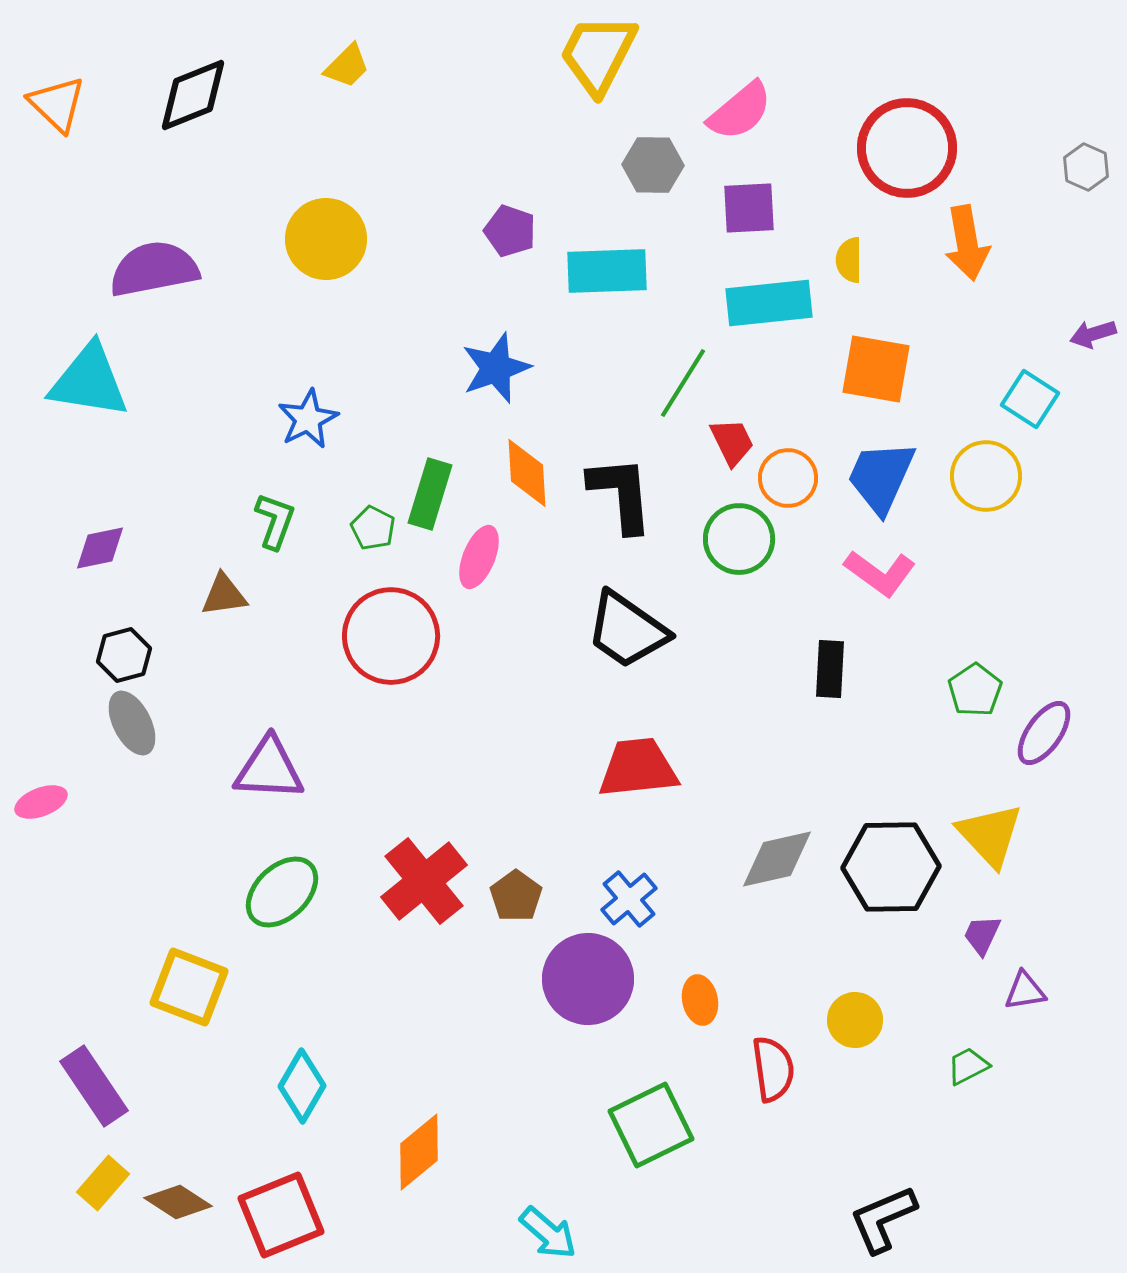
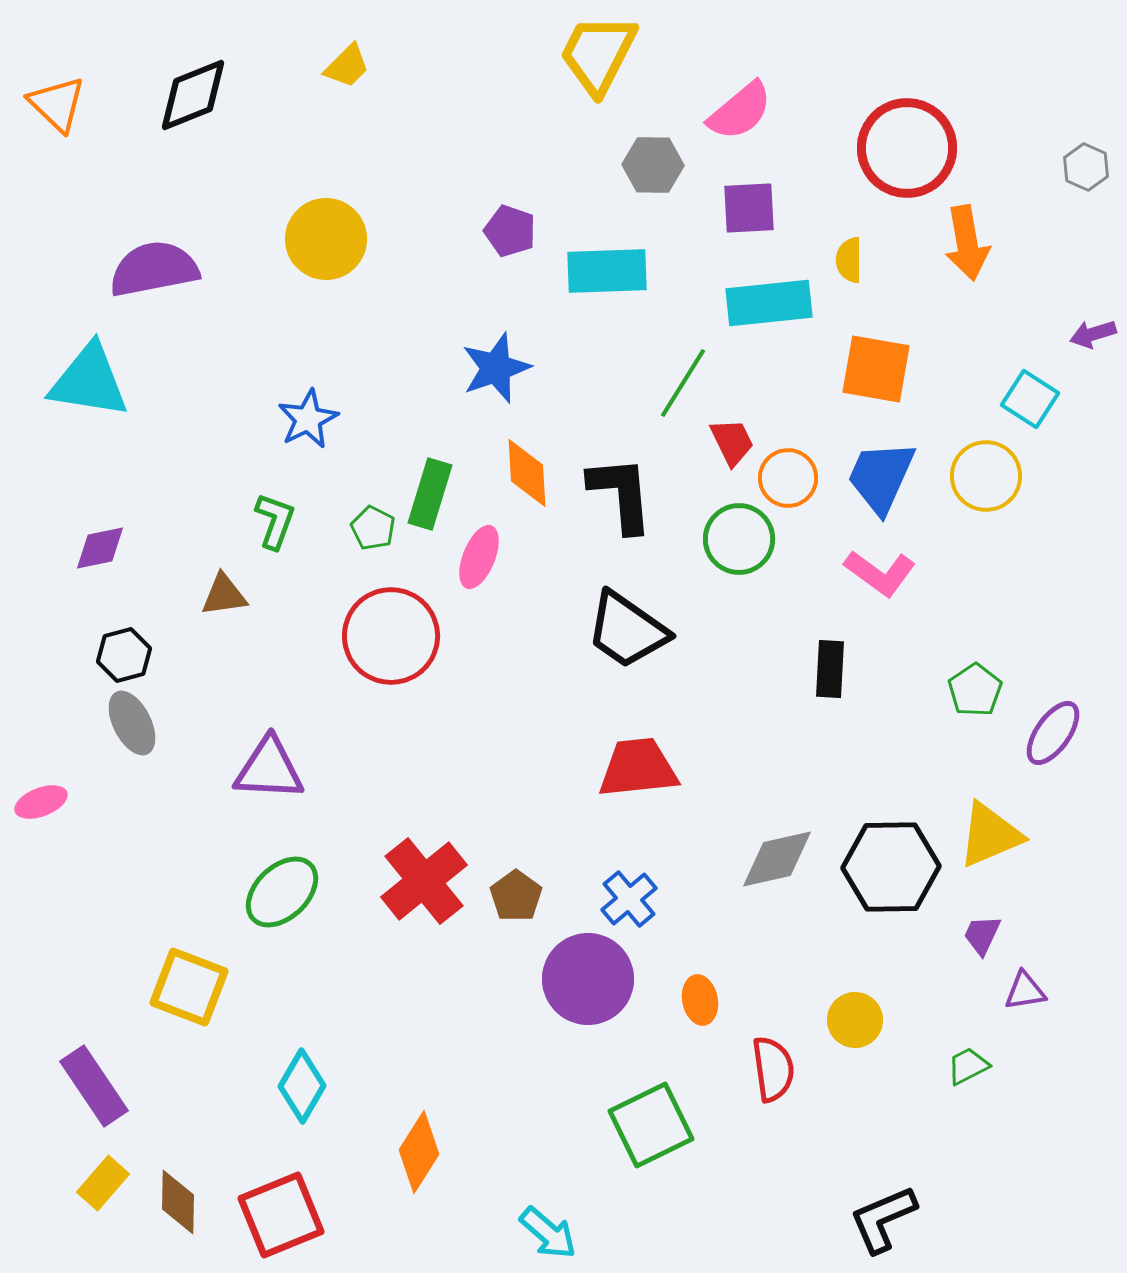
purple ellipse at (1044, 733): moved 9 px right
yellow triangle at (990, 835): rotated 50 degrees clockwise
orange diamond at (419, 1152): rotated 18 degrees counterclockwise
brown diamond at (178, 1202): rotated 58 degrees clockwise
